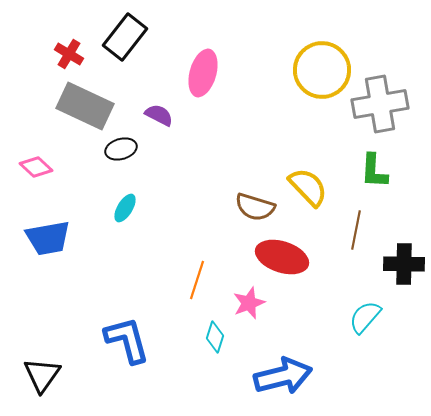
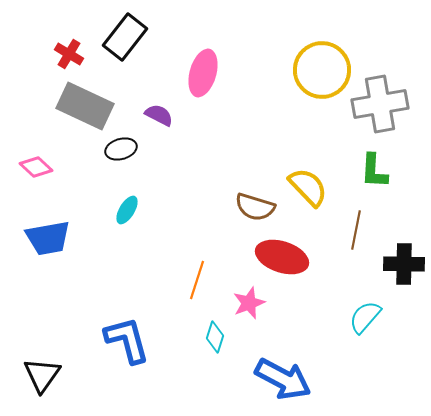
cyan ellipse: moved 2 px right, 2 px down
blue arrow: moved 3 px down; rotated 42 degrees clockwise
